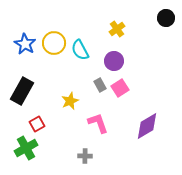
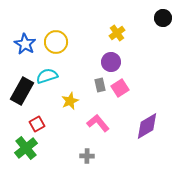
black circle: moved 3 px left
yellow cross: moved 4 px down
yellow circle: moved 2 px right, 1 px up
cyan semicircle: moved 33 px left, 26 px down; rotated 100 degrees clockwise
purple circle: moved 3 px left, 1 px down
gray rectangle: rotated 16 degrees clockwise
pink L-shape: rotated 20 degrees counterclockwise
green cross: rotated 10 degrees counterclockwise
gray cross: moved 2 px right
